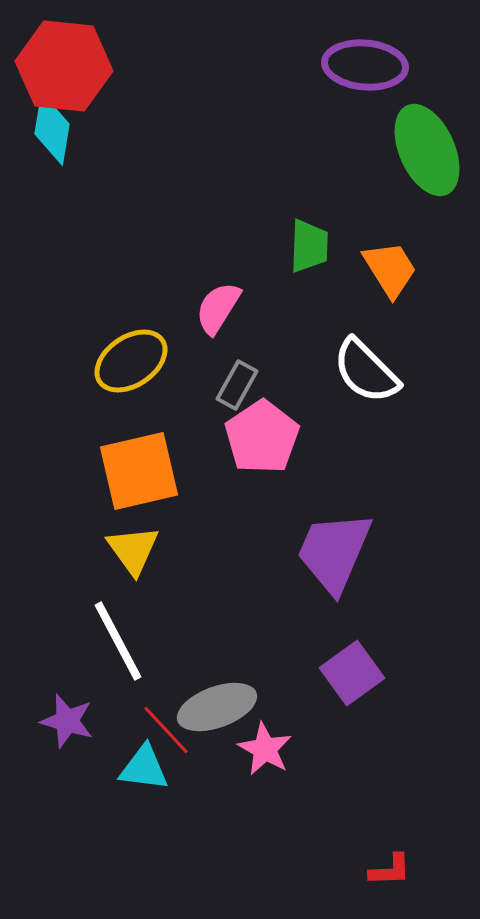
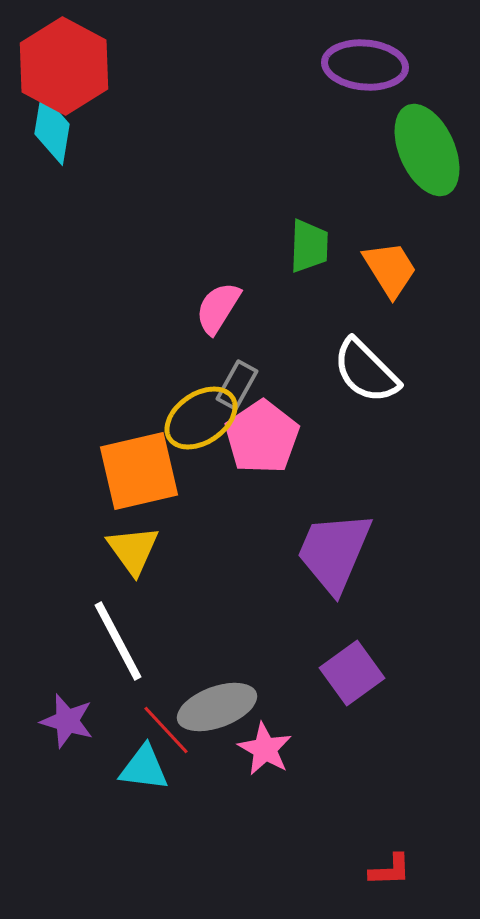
red hexagon: rotated 22 degrees clockwise
yellow ellipse: moved 70 px right, 57 px down
